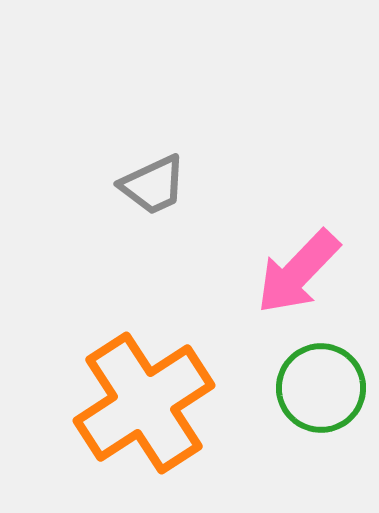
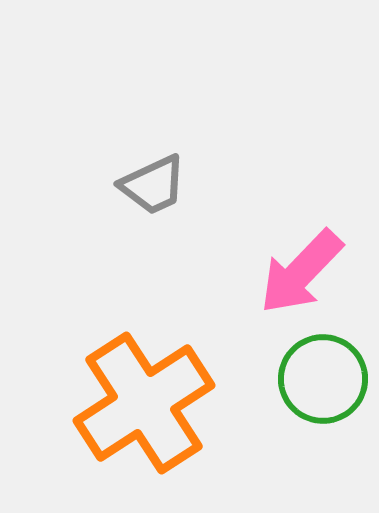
pink arrow: moved 3 px right
green circle: moved 2 px right, 9 px up
